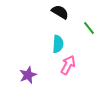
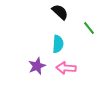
black semicircle: rotated 12 degrees clockwise
pink arrow: moved 2 px left, 3 px down; rotated 114 degrees counterclockwise
purple star: moved 9 px right, 9 px up
